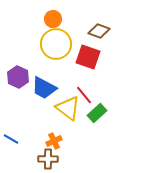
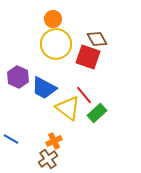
brown diamond: moved 2 px left, 8 px down; rotated 40 degrees clockwise
brown cross: rotated 36 degrees counterclockwise
